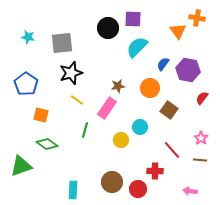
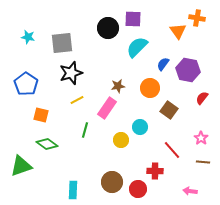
yellow line: rotated 64 degrees counterclockwise
brown line: moved 3 px right, 2 px down
